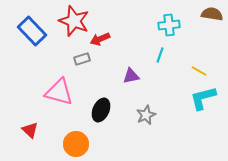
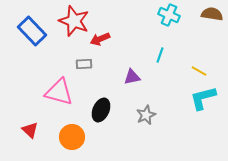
cyan cross: moved 10 px up; rotated 30 degrees clockwise
gray rectangle: moved 2 px right, 5 px down; rotated 14 degrees clockwise
purple triangle: moved 1 px right, 1 px down
orange circle: moved 4 px left, 7 px up
